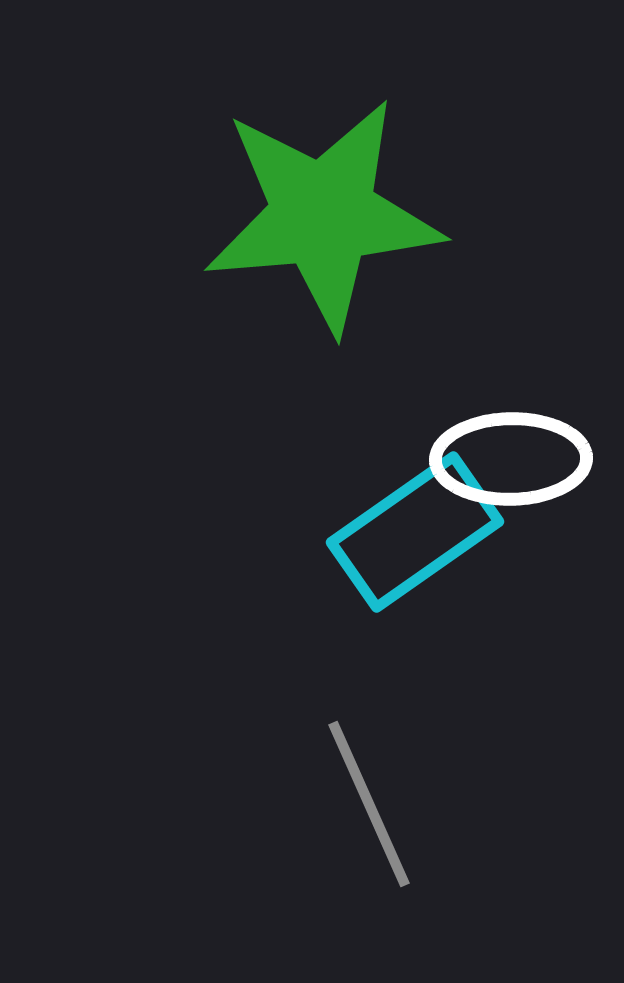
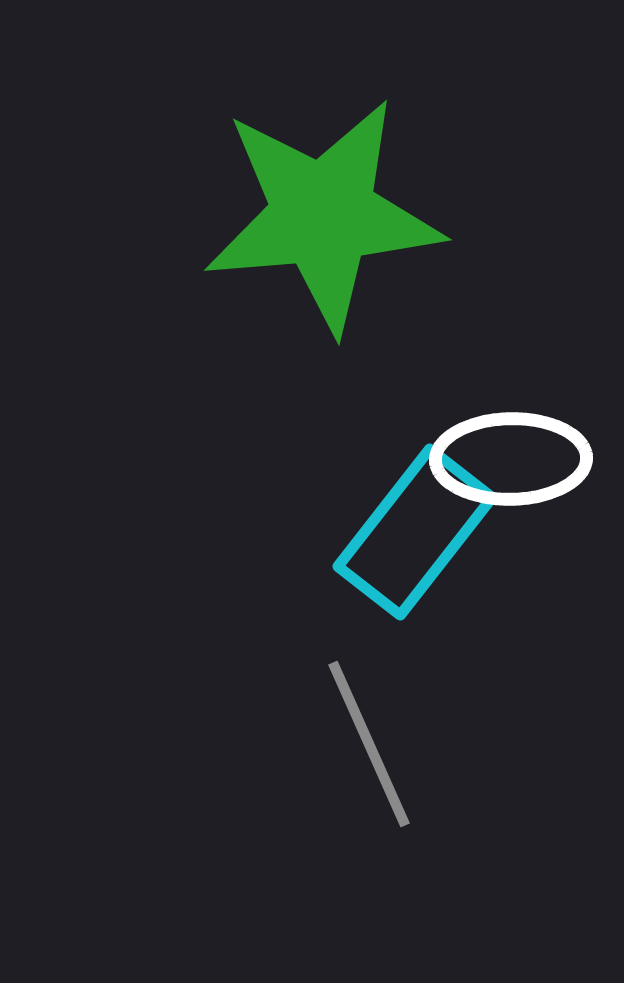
cyan rectangle: rotated 17 degrees counterclockwise
gray line: moved 60 px up
